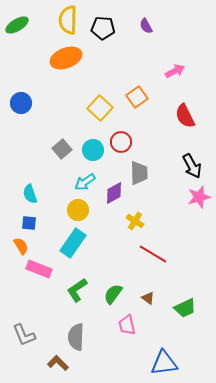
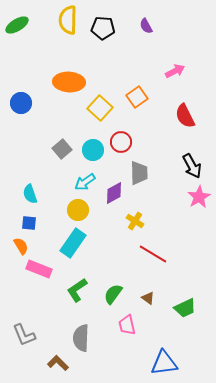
orange ellipse: moved 3 px right, 24 px down; rotated 24 degrees clockwise
pink star: rotated 15 degrees counterclockwise
gray semicircle: moved 5 px right, 1 px down
